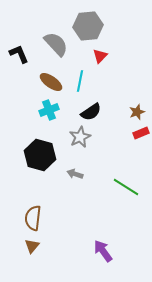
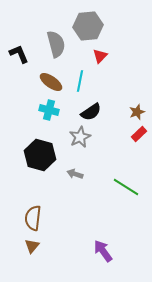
gray semicircle: rotated 28 degrees clockwise
cyan cross: rotated 36 degrees clockwise
red rectangle: moved 2 px left, 1 px down; rotated 21 degrees counterclockwise
